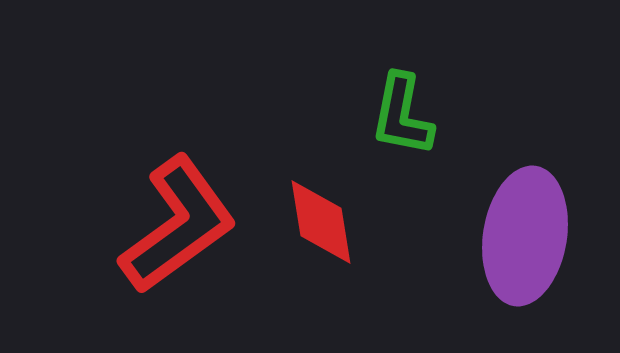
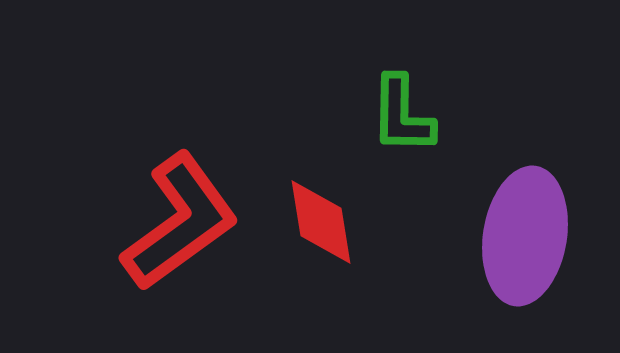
green L-shape: rotated 10 degrees counterclockwise
red L-shape: moved 2 px right, 3 px up
